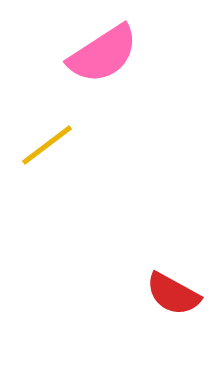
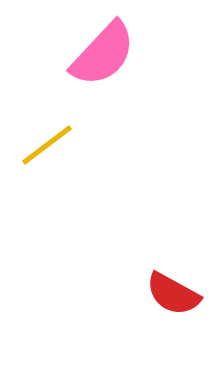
pink semicircle: rotated 14 degrees counterclockwise
